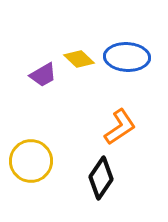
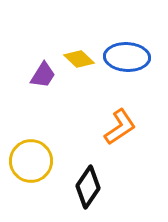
purple trapezoid: rotated 28 degrees counterclockwise
black diamond: moved 13 px left, 9 px down
